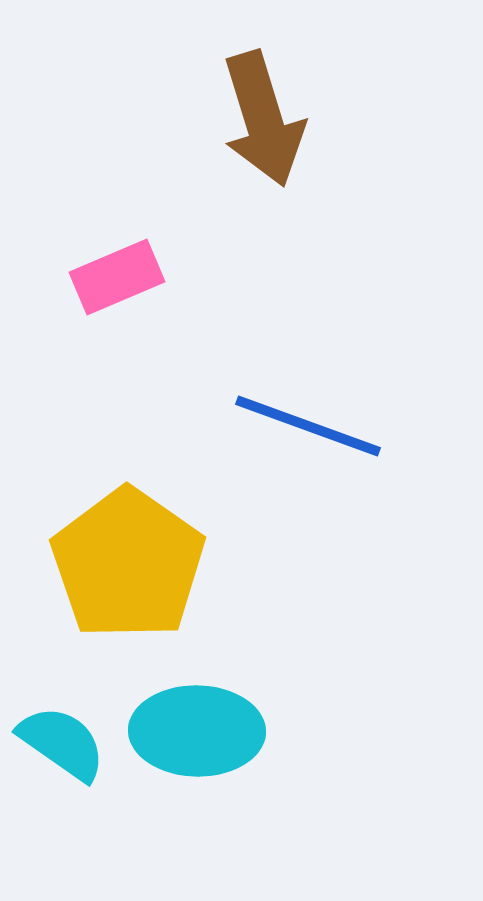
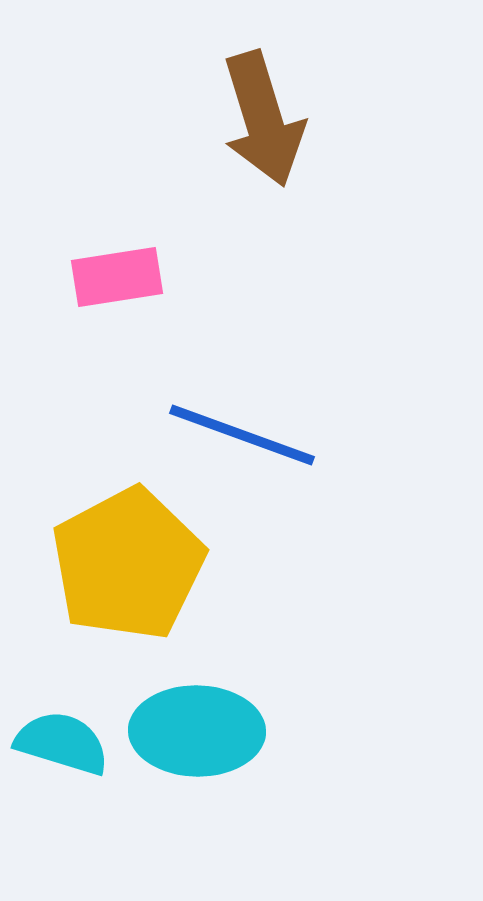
pink rectangle: rotated 14 degrees clockwise
blue line: moved 66 px left, 9 px down
yellow pentagon: rotated 9 degrees clockwise
cyan semicircle: rotated 18 degrees counterclockwise
